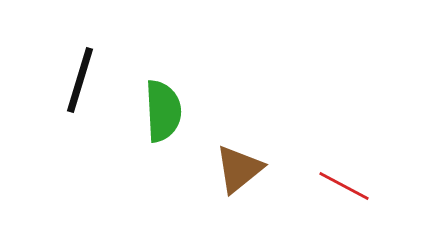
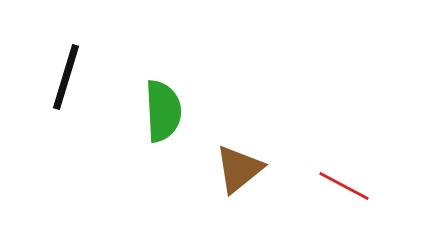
black line: moved 14 px left, 3 px up
